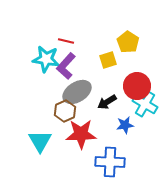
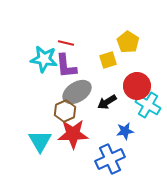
red line: moved 2 px down
cyan star: moved 2 px left
purple L-shape: rotated 48 degrees counterclockwise
cyan cross: moved 3 px right, 1 px down
blue star: moved 6 px down
red star: moved 8 px left
blue cross: moved 3 px up; rotated 28 degrees counterclockwise
